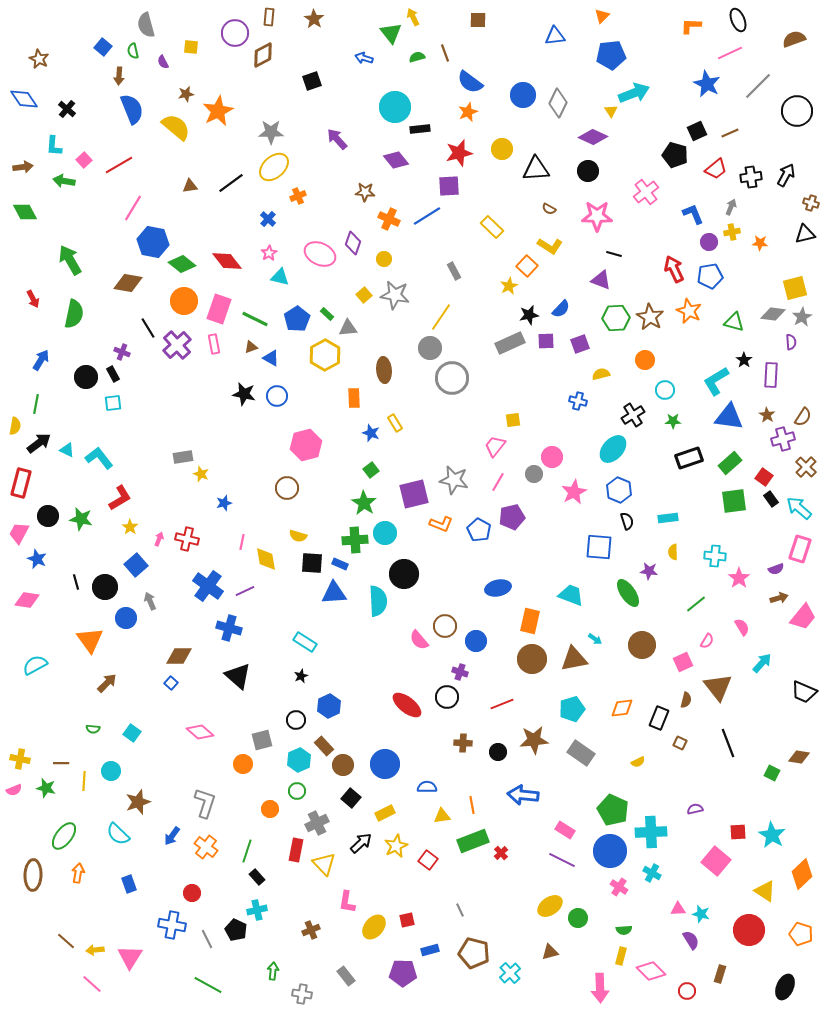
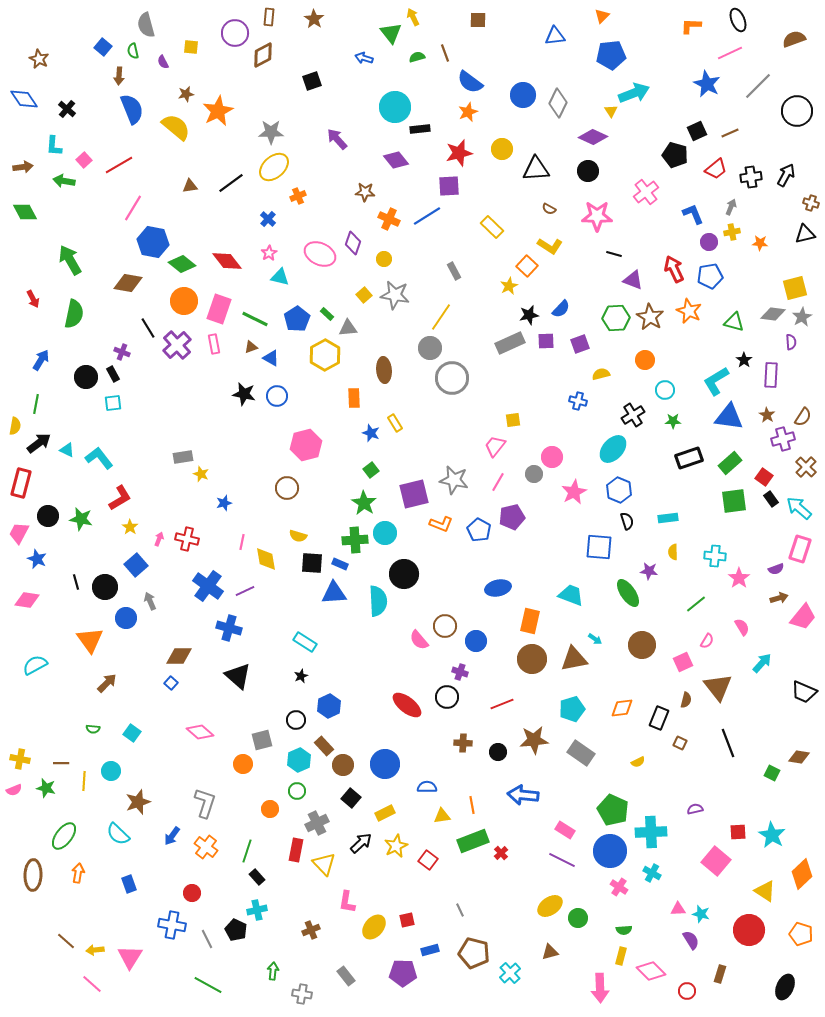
purple triangle at (601, 280): moved 32 px right
